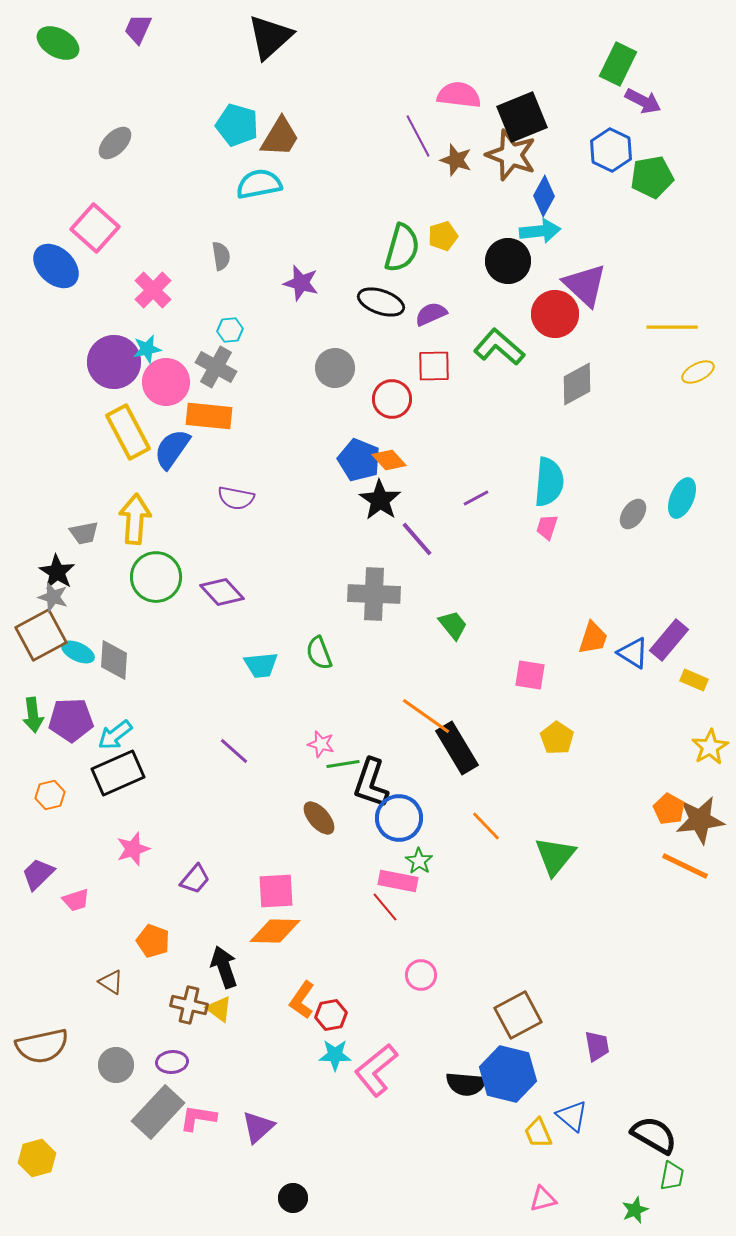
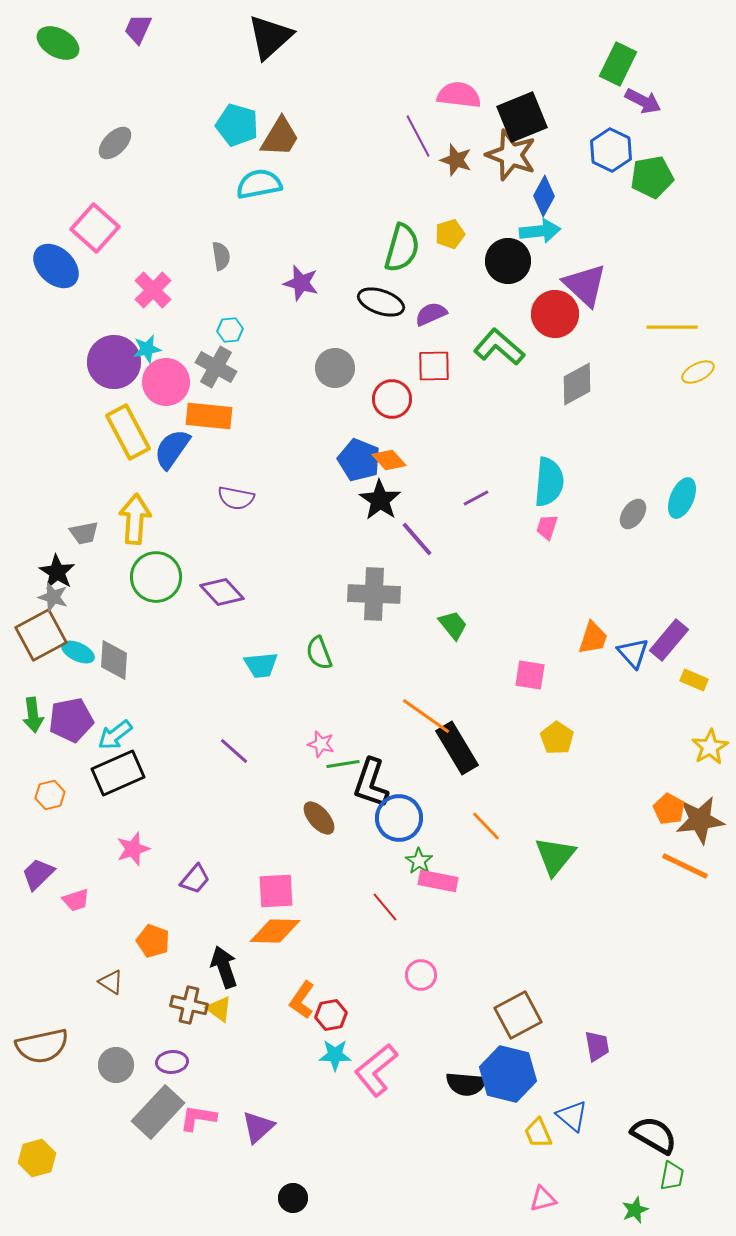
yellow pentagon at (443, 236): moved 7 px right, 2 px up
blue triangle at (633, 653): rotated 16 degrees clockwise
purple pentagon at (71, 720): rotated 9 degrees counterclockwise
pink rectangle at (398, 881): moved 40 px right
